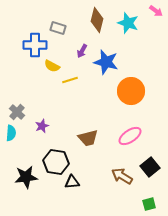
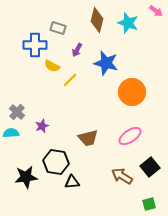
purple arrow: moved 5 px left, 1 px up
blue star: moved 1 px down
yellow line: rotated 28 degrees counterclockwise
orange circle: moved 1 px right, 1 px down
cyan semicircle: rotated 98 degrees counterclockwise
